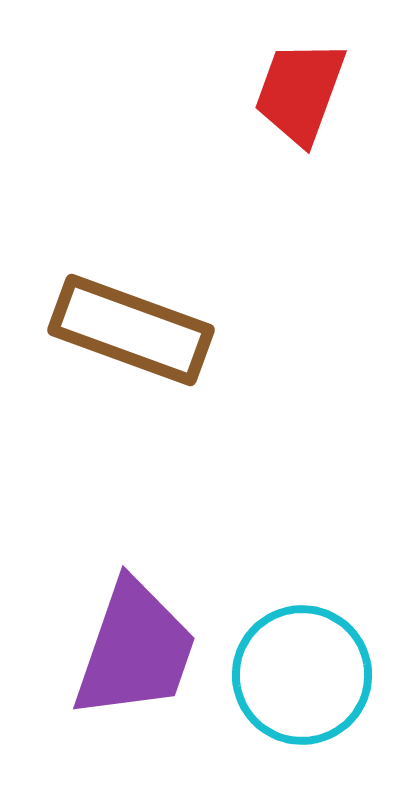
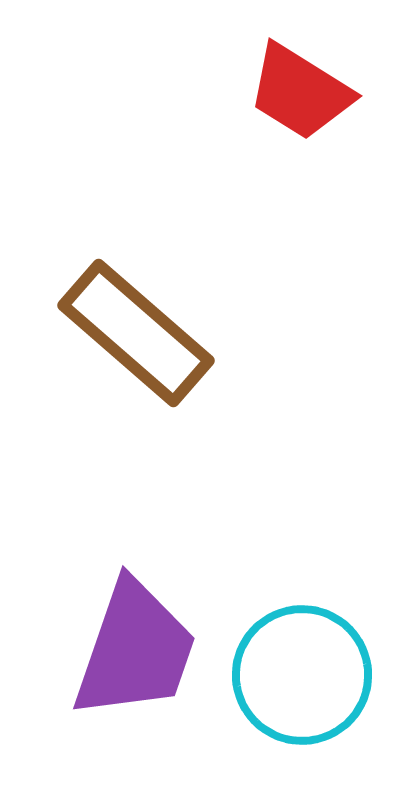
red trapezoid: rotated 78 degrees counterclockwise
brown rectangle: moved 5 px right, 3 px down; rotated 21 degrees clockwise
